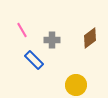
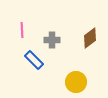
pink line: rotated 28 degrees clockwise
yellow circle: moved 3 px up
